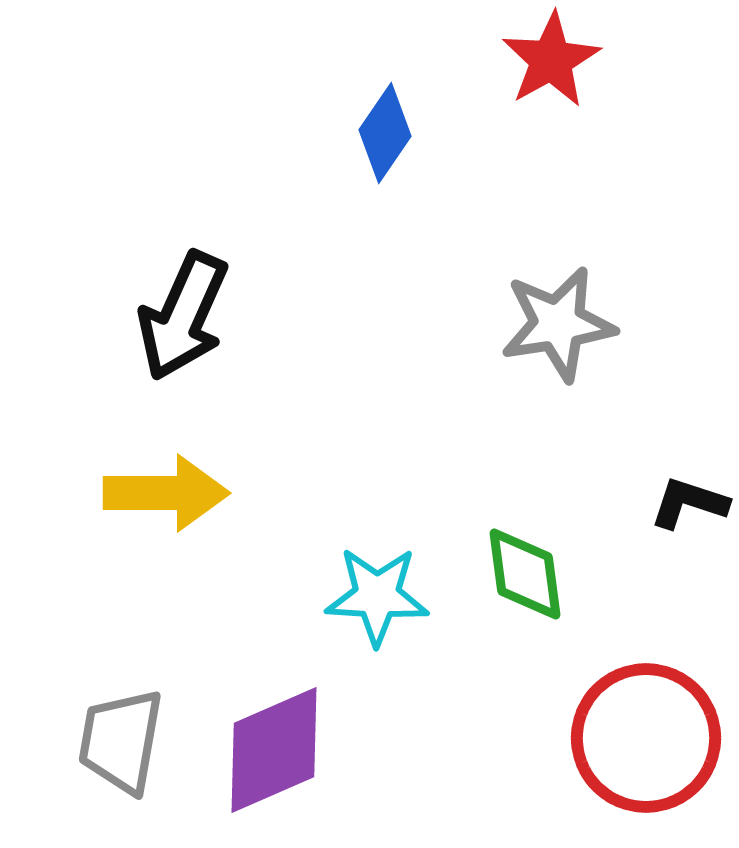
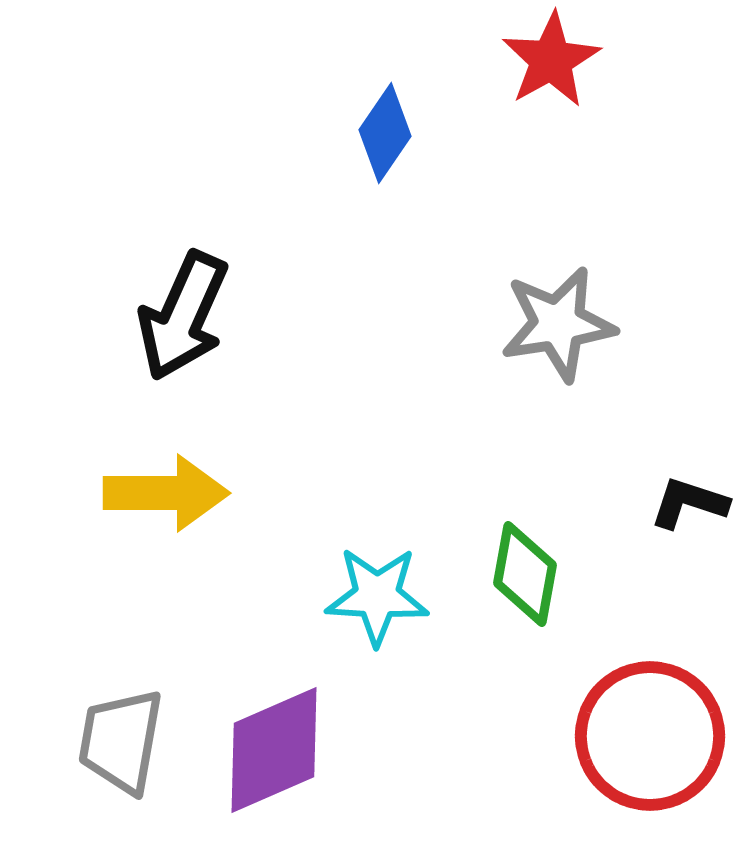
green diamond: rotated 18 degrees clockwise
red circle: moved 4 px right, 2 px up
